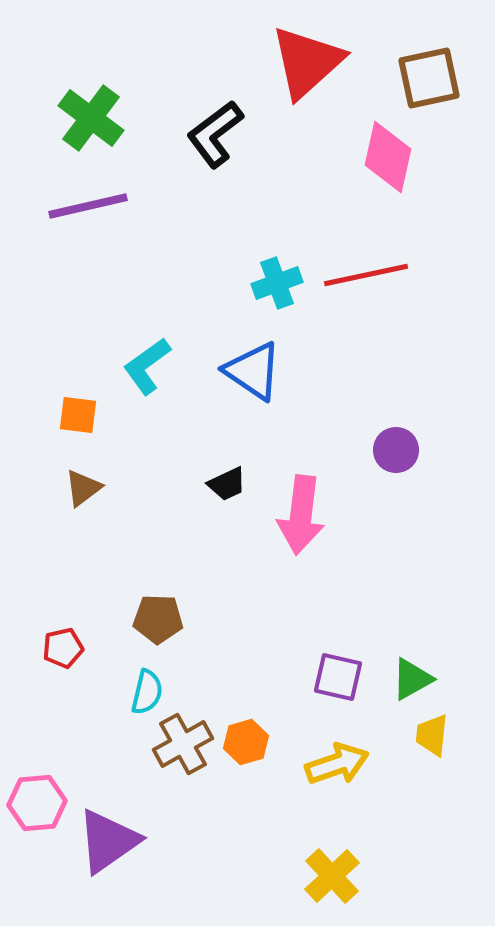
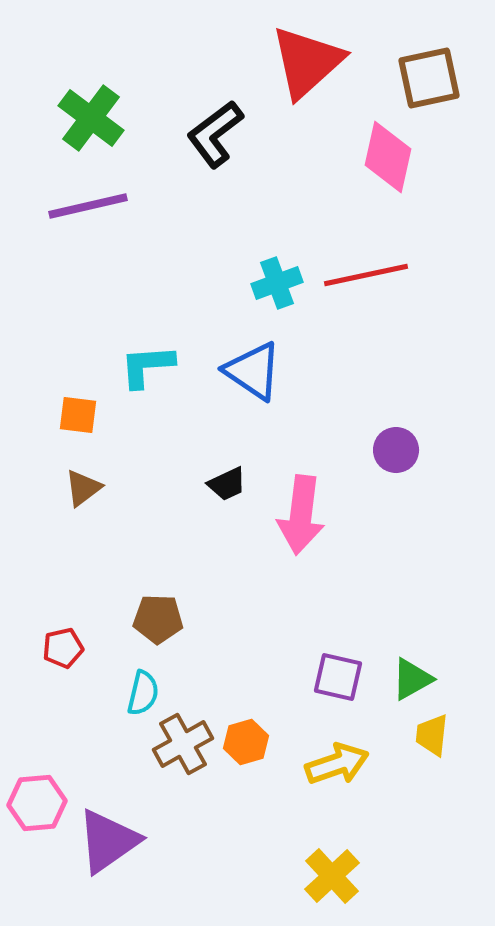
cyan L-shape: rotated 32 degrees clockwise
cyan semicircle: moved 4 px left, 1 px down
